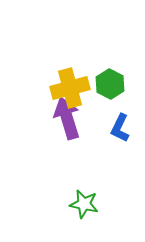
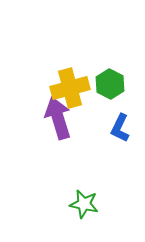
purple arrow: moved 9 px left
